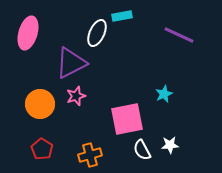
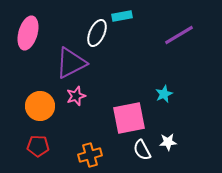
purple line: rotated 56 degrees counterclockwise
orange circle: moved 2 px down
pink square: moved 2 px right, 1 px up
white star: moved 2 px left, 3 px up
red pentagon: moved 4 px left, 3 px up; rotated 30 degrees counterclockwise
